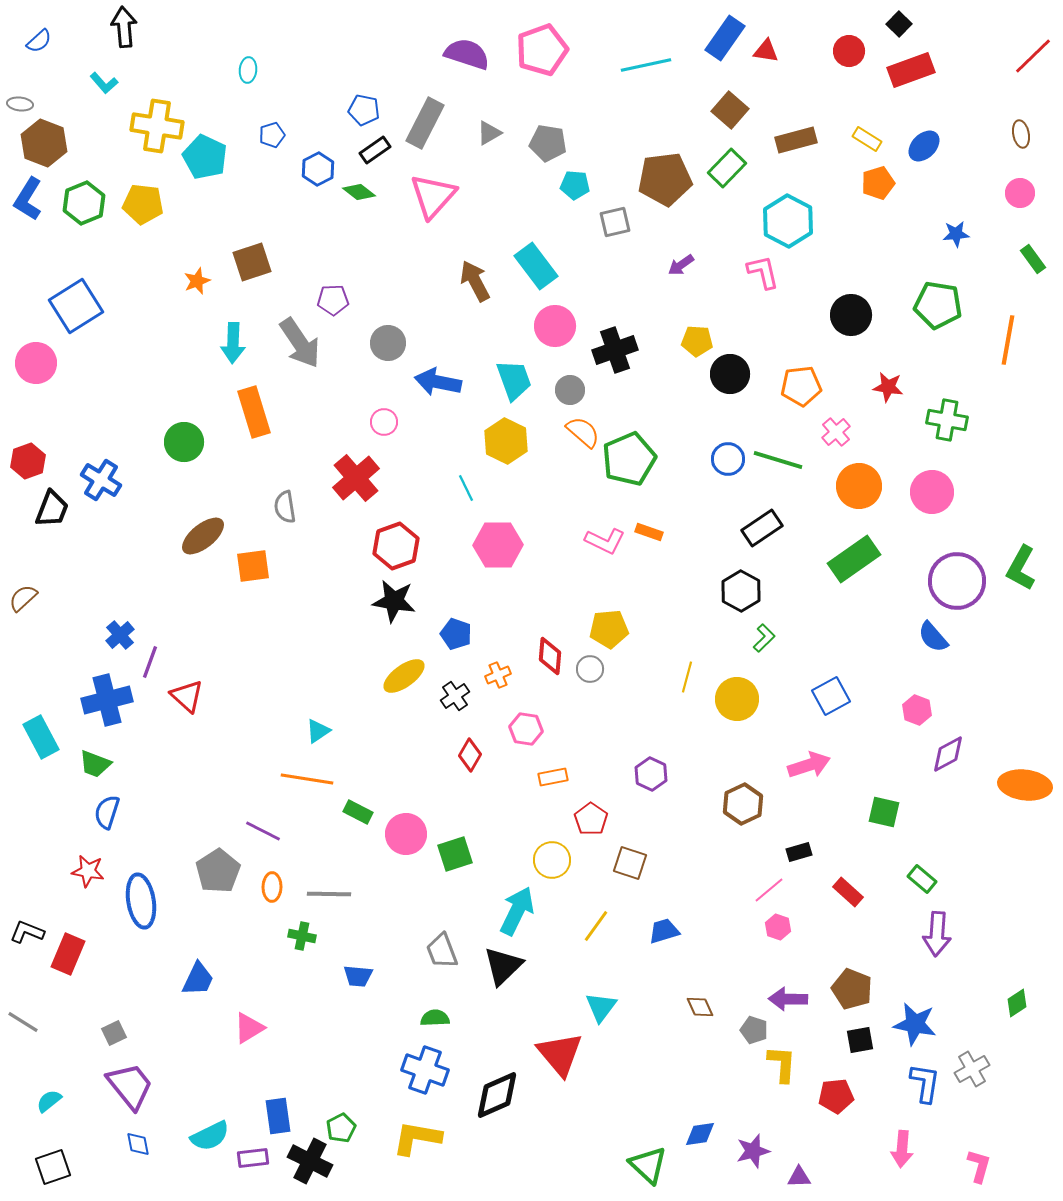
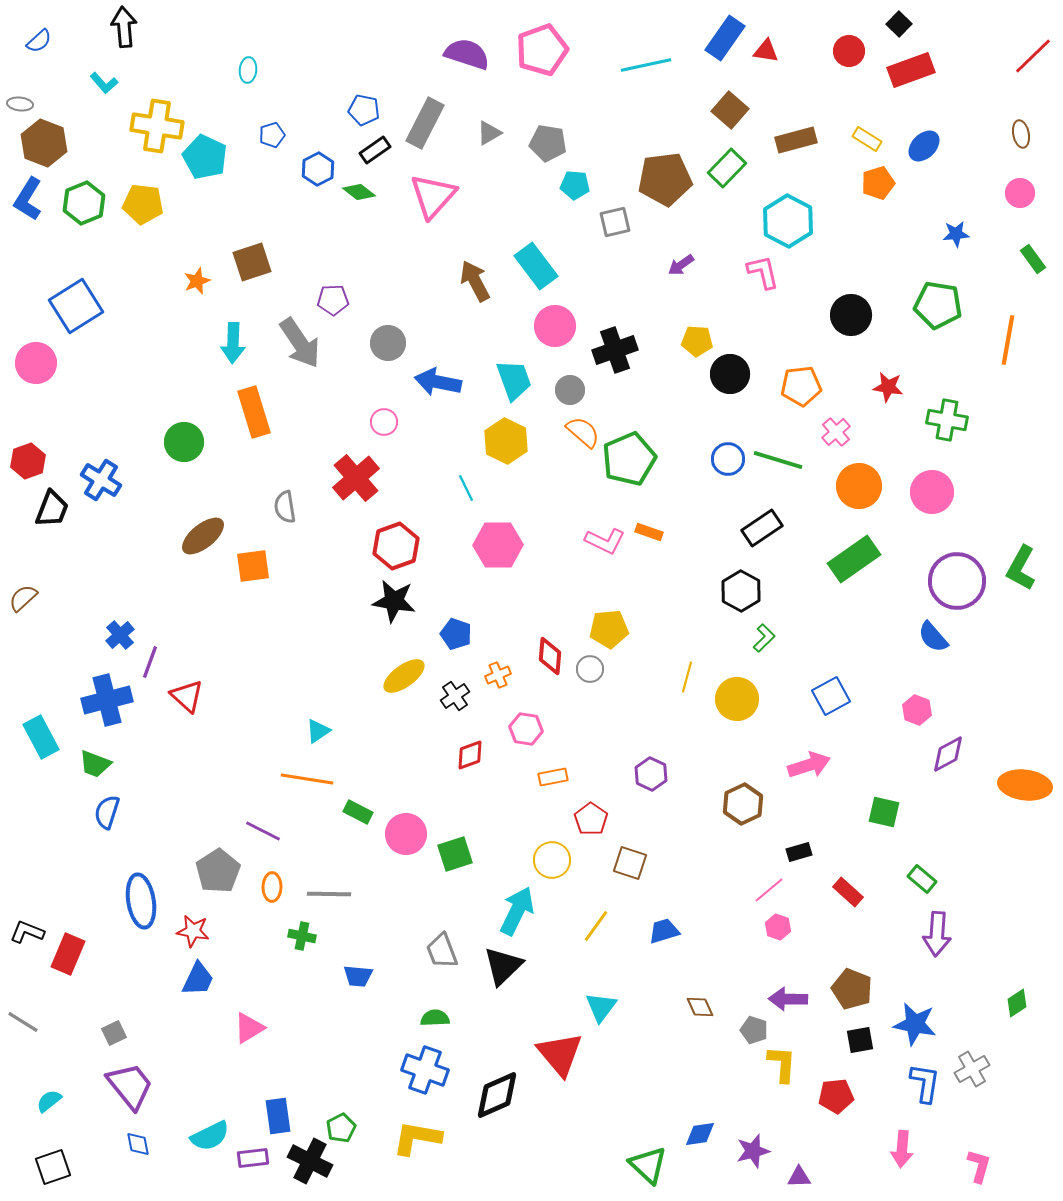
red diamond at (470, 755): rotated 40 degrees clockwise
red star at (88, 871): moved 105 px right, 60 px down
